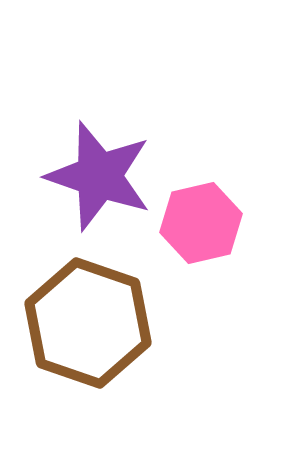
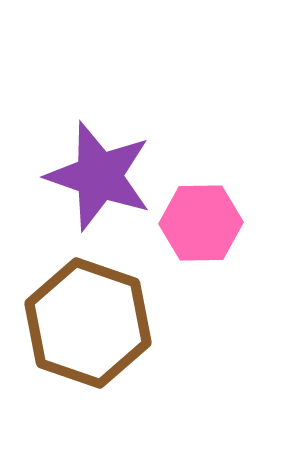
pink hexagon: rotated 12 degrees clockwise
